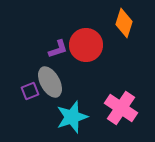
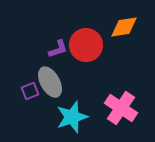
orange diamond: moved 4 px down; rotated 64 degrees clockwise
